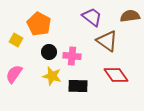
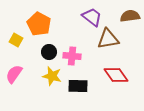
brown triangle: moved 1 px right, 2 px up; rotated 45 degrees counterclockwise
